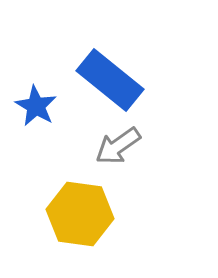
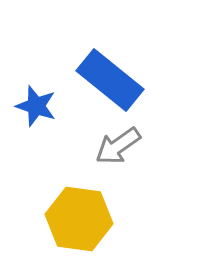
blue star: rotated 12 degrees counterclockwise
yellow hexagon: moved 1 px left, 5 px down
